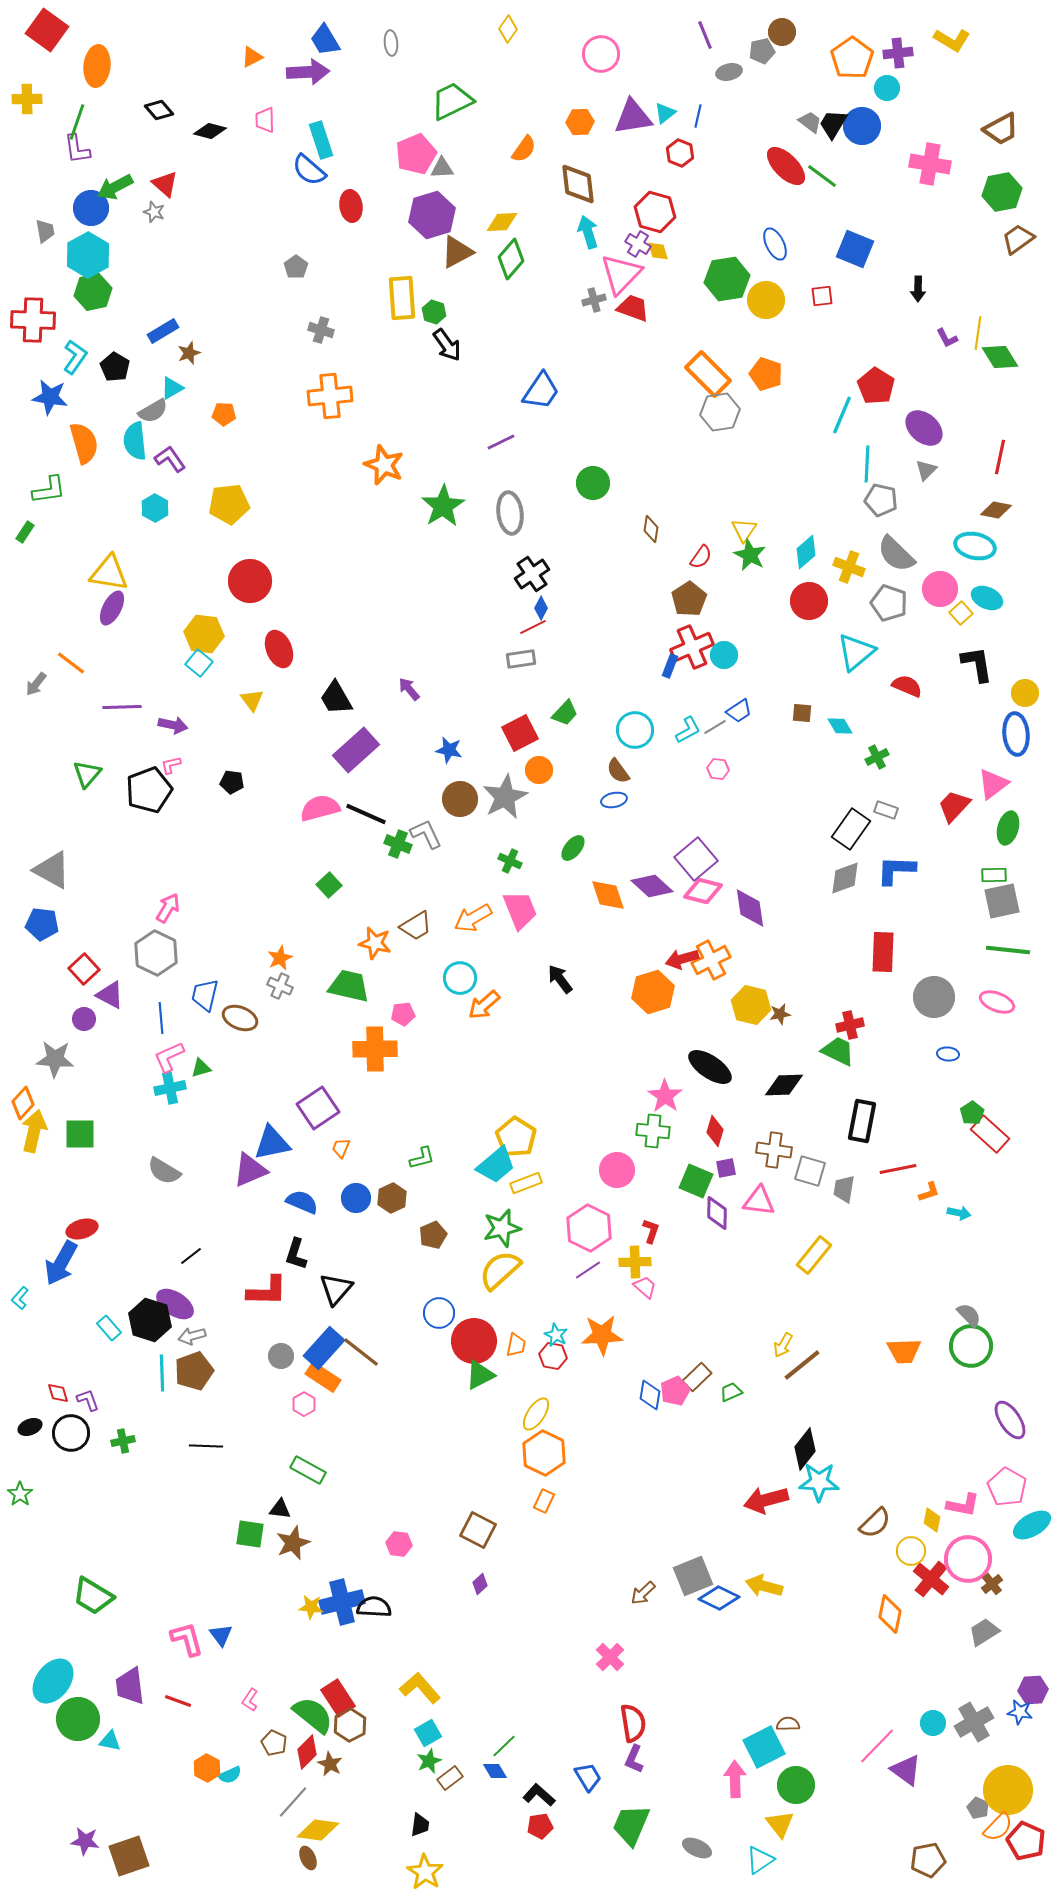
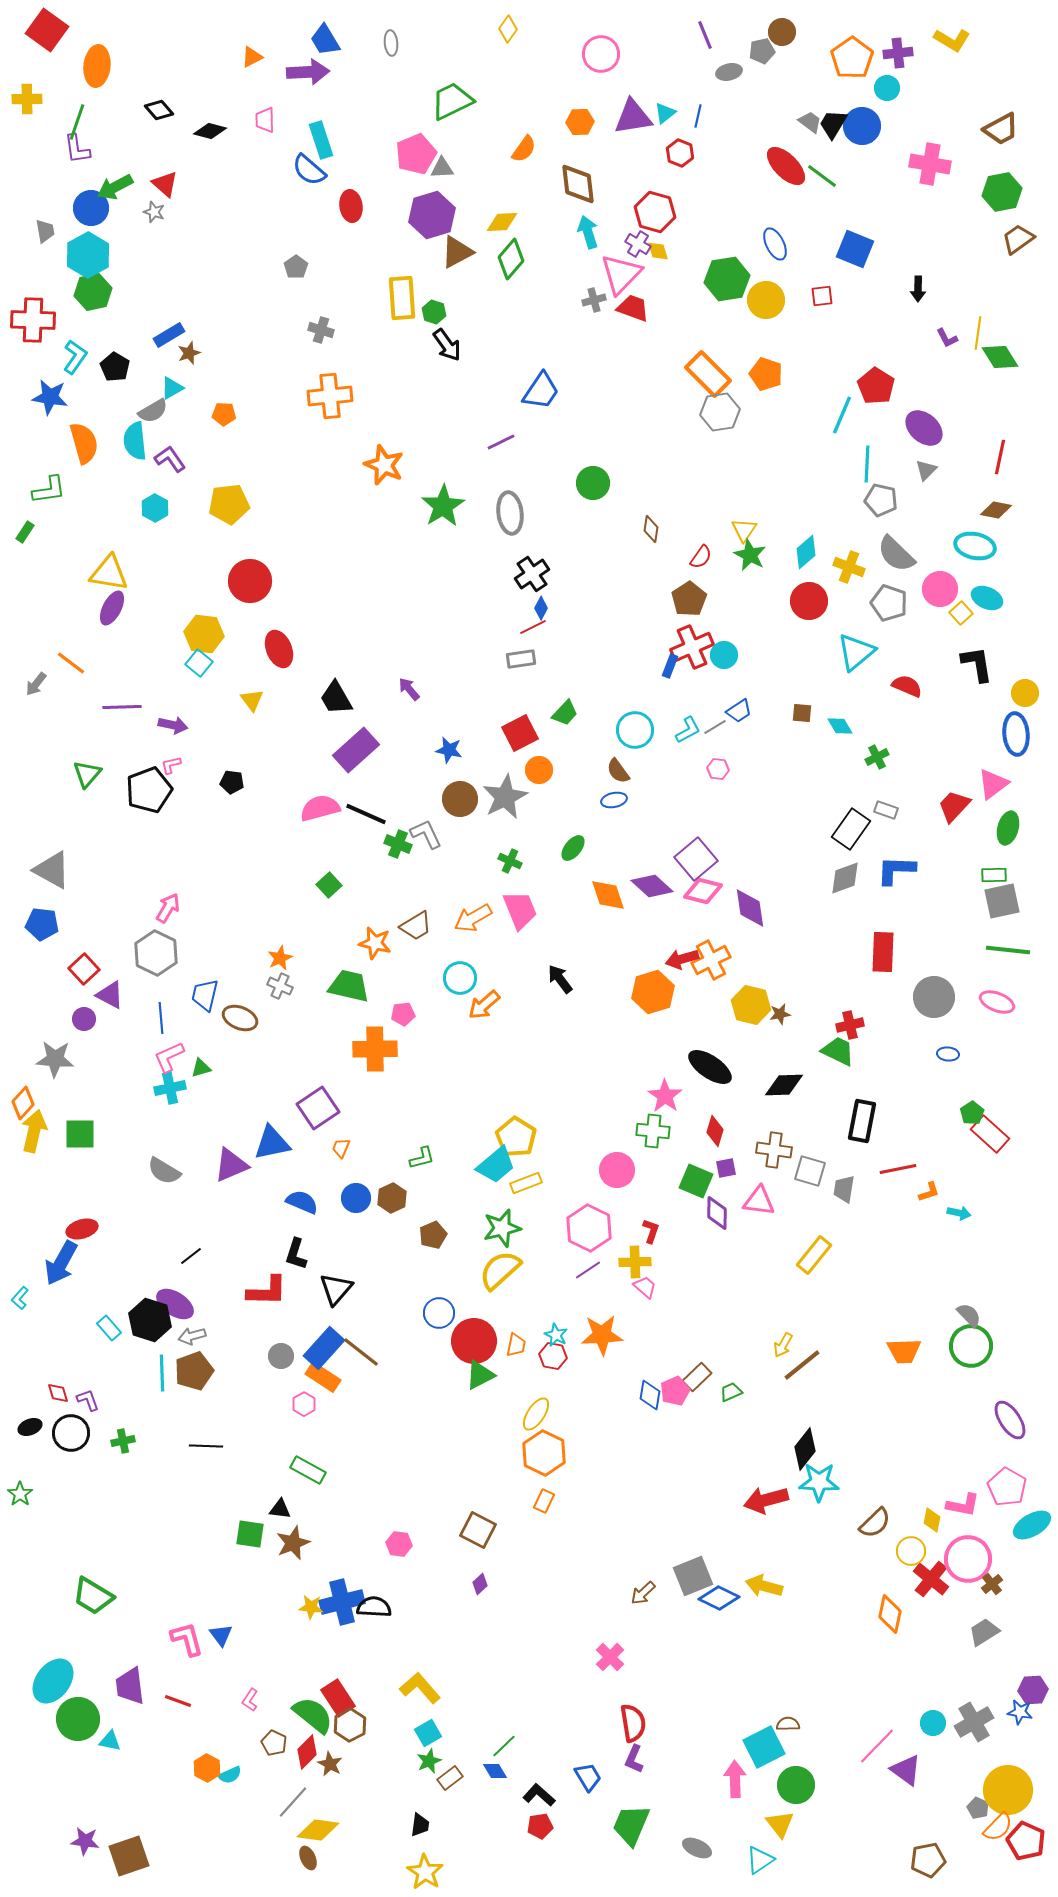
blue rectangle at (163, 331): moved 6 px right, 4 px down
purple triangle at (250, 1170): moved 19 px left, 5 px up
